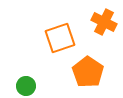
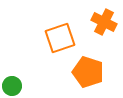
orange pentagon: rotated 16 degrees counterclockwise
green circle: moved 14 px left
